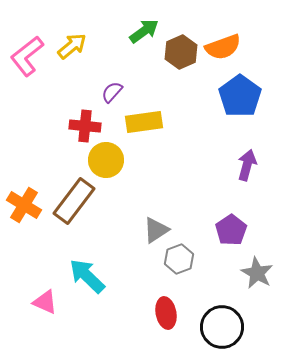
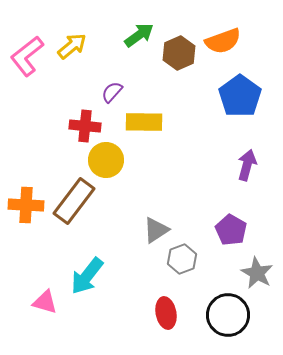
green arrow: moved 5 px left, 4 px down
orange semicircle: moved 6 px up
brown hexagon: moved 2 px left, 1 px down
yellow rectangle: rotated 9 degrees clockwise
orange cross: moved 2 px right; rotated 28 degrees counterclockwise
purple pentagon: rotated 8 degrees counterclockwise
gray hexagon: moved 3 px right
cyan arrow: rotated 96 degrees counterclockwise
pink triangle: rotated 8 degrees counterclockwise
black circle: moved 6 px right, 12 px up
